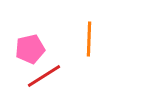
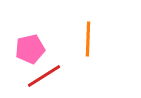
orange line: moved 1 px left
